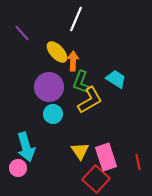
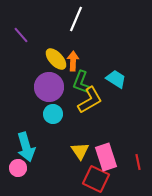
purple line: moved 1 px left, 2 px down
yellow ellipse: moved 1 px left, 7 px down
red square: rotated 16 degrees counterclockwise
